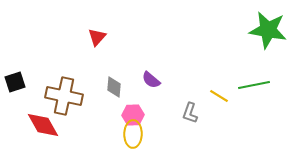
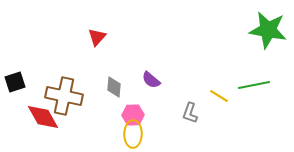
red diamond: moved 8 px up
